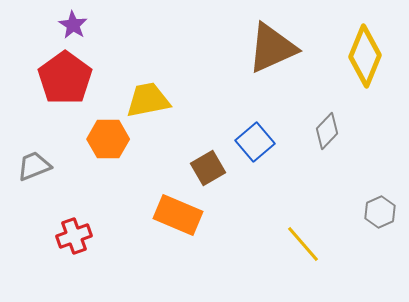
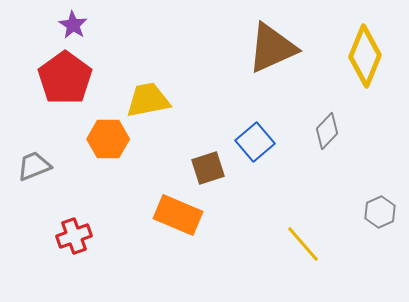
brown square: rotated 12 degrees clockwise
